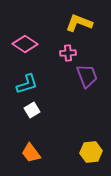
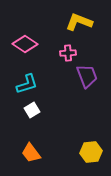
yellow L-shape: moved 1 px up
